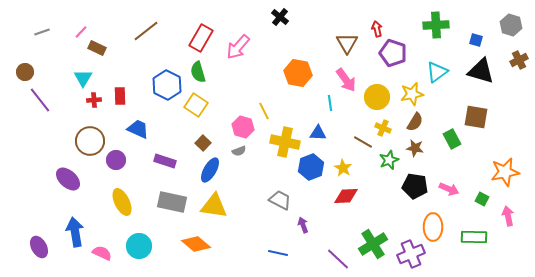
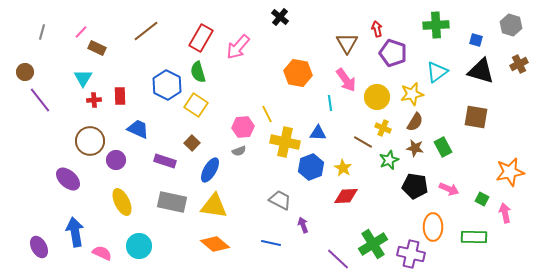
gray line at (42, 32): rotated 56 degrees counterclockwise
brown cross at (519, 60): moved 4 px down
yellow line at (264, 111): moved 3 px right, 3 px down
pink hexagon at (243, 127): rotated 20 degrees counterclockwise
green rectangle at (452, 139): moved 9 px left, 8 px down
brown square at (203, 143): moved 11 px left
orange star at (505, 172): moved 5 px right
pink arrow at (508, 216): moved 3 px left, 3 px up
orange diamond at (196, 244): moved 19 px right
blue line at (278, 253): moved 7 px left, 10 px up
purple cross at (411, 254): rotated 36 degrees clockwise
